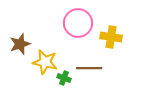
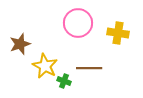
yellow cross: moved 7 px right, 4 px up
yellow star: moved 4 px down; rotated 15 degrees clockwise
green cross: moved 3 px down
